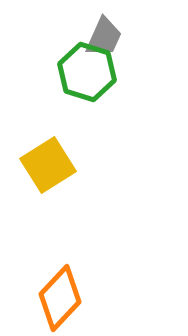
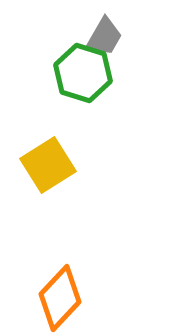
gray trapezoid: rotated 6 degrees clockwise
green hexagon: moved 4 px left, 1 px down
